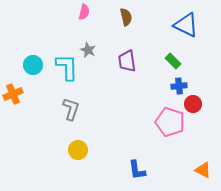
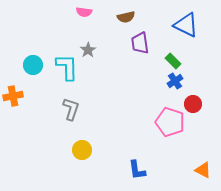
pink semicircle: rotated 84 degrees clockwise
brown semicircle: rotated 90 degrees clockwise
gray star: rotated 14 degrees clockwise
purple trapezoid: moved 13 px right, 18 px up
blue cross: moved 4 px left, 5 px up; rotated 28 degrees counterclockwise
orange cross: moved 2 px down; rotated 12 degrees clockwise
yellow circle: moved 4 px right
